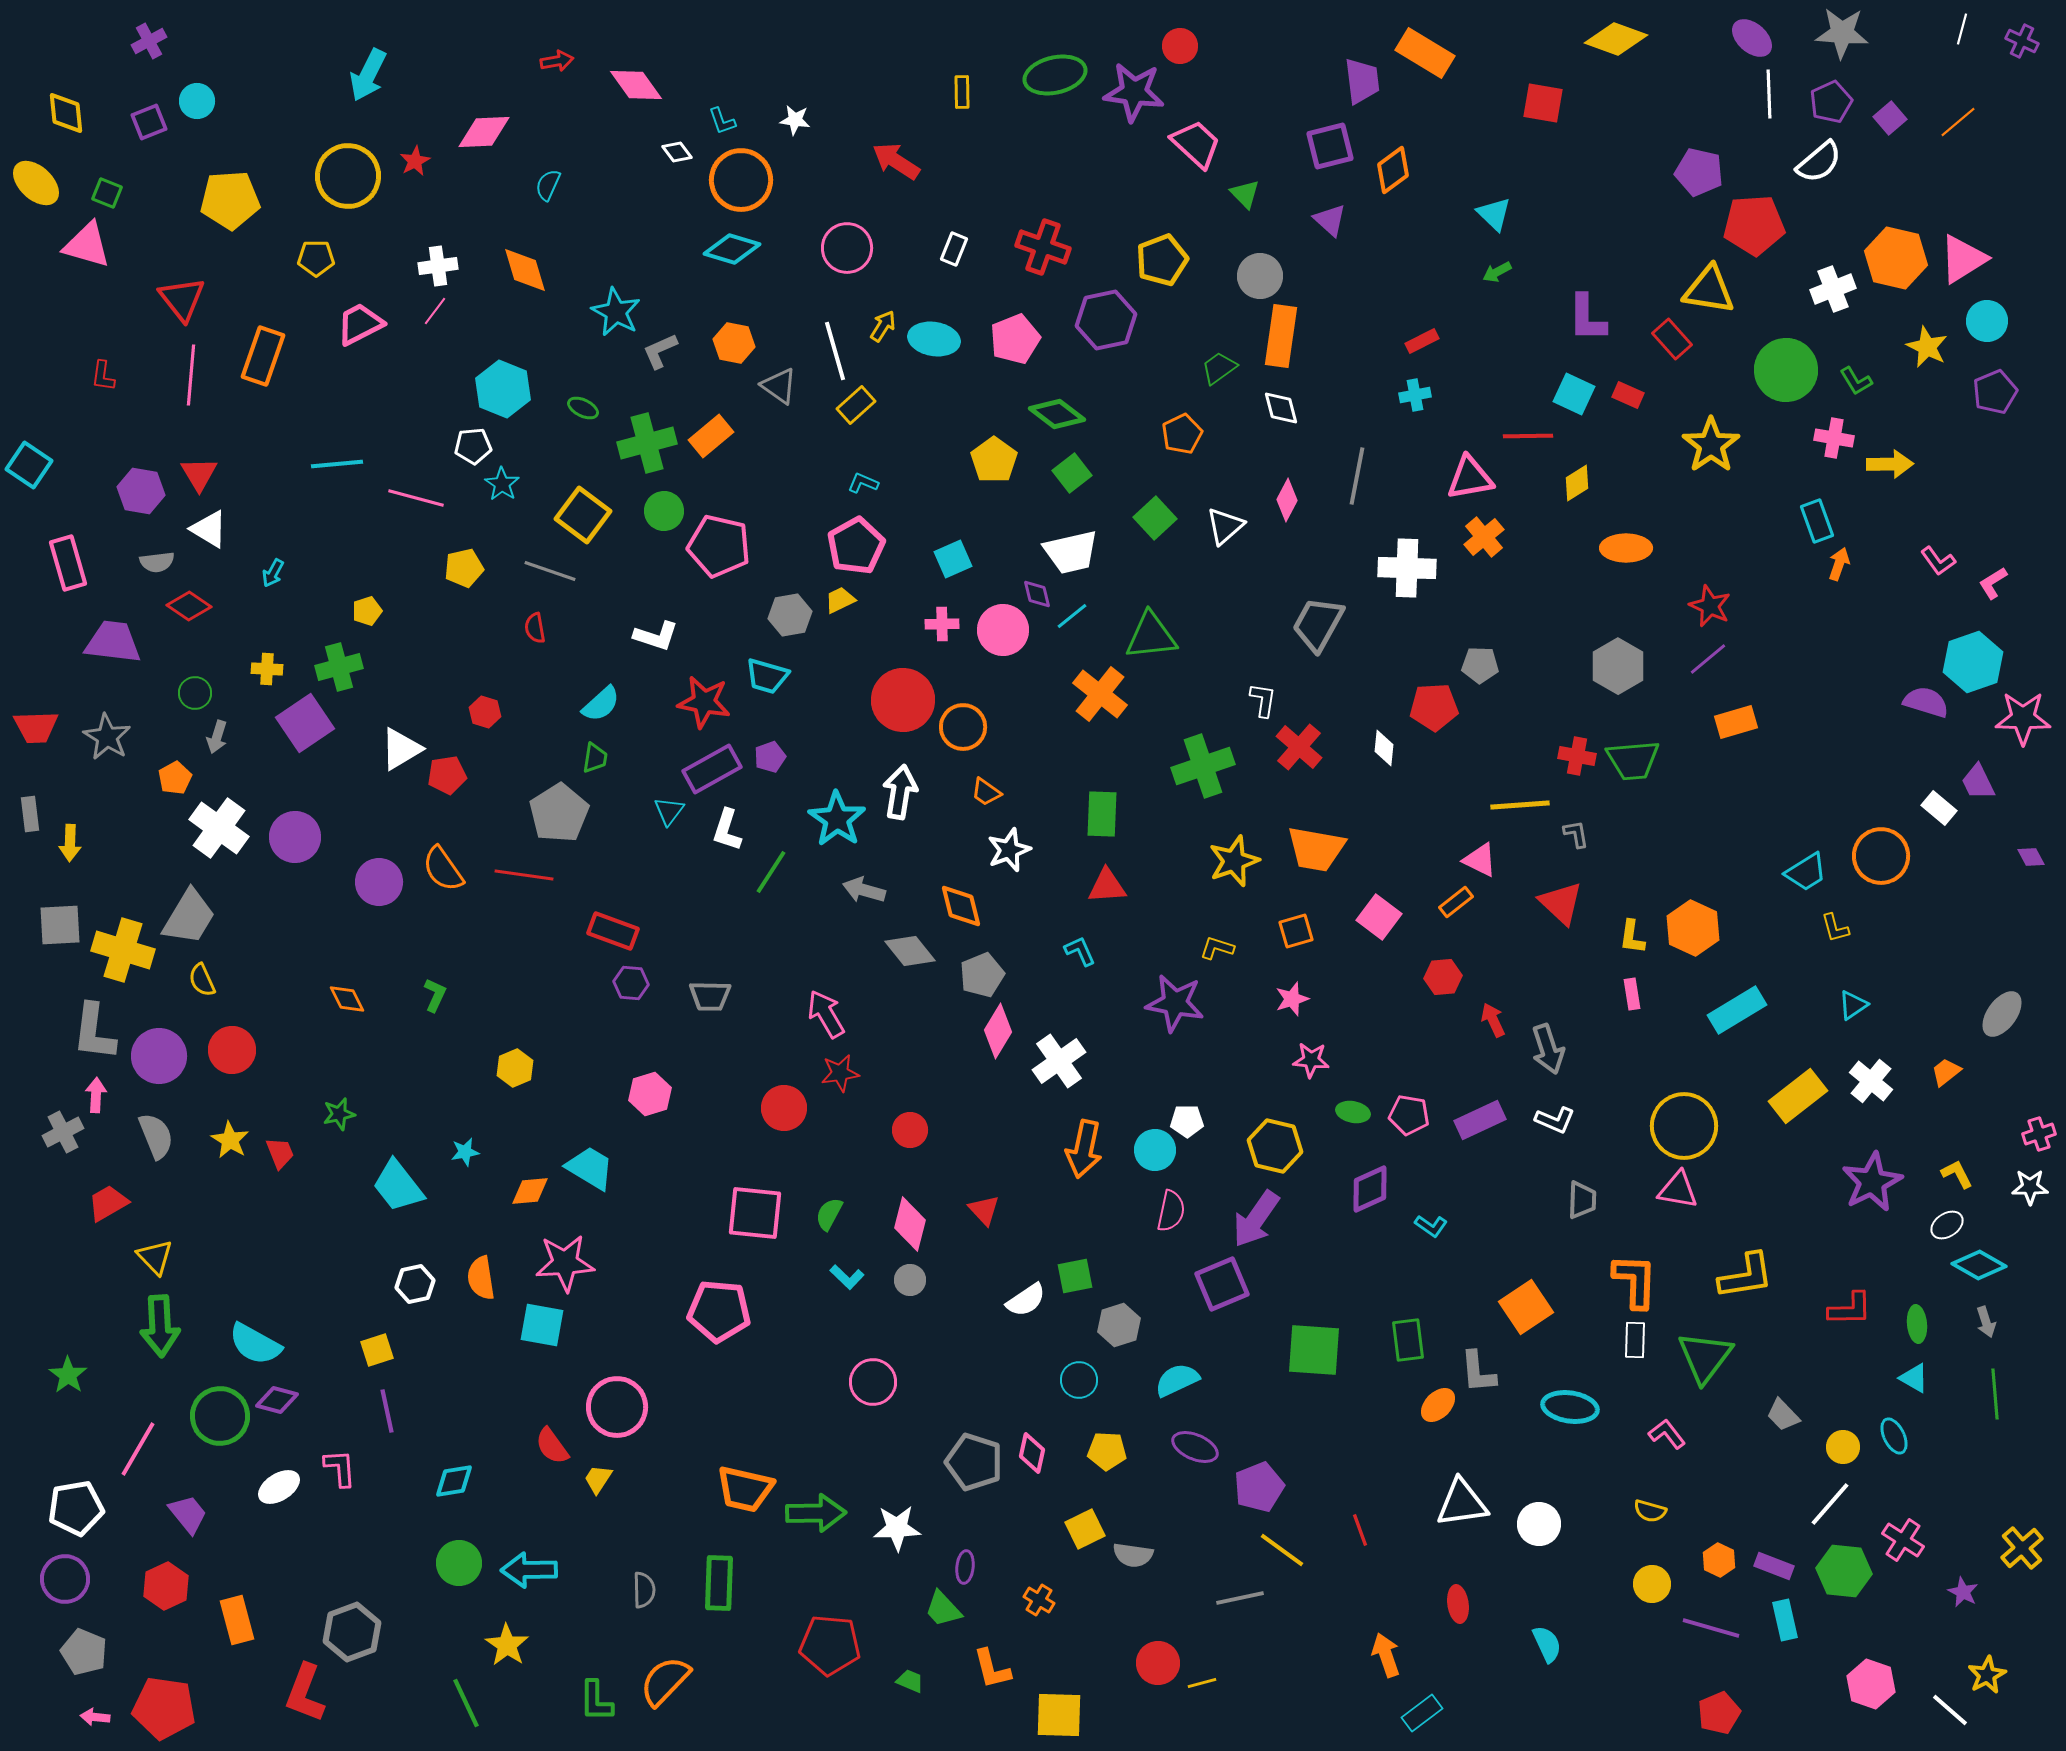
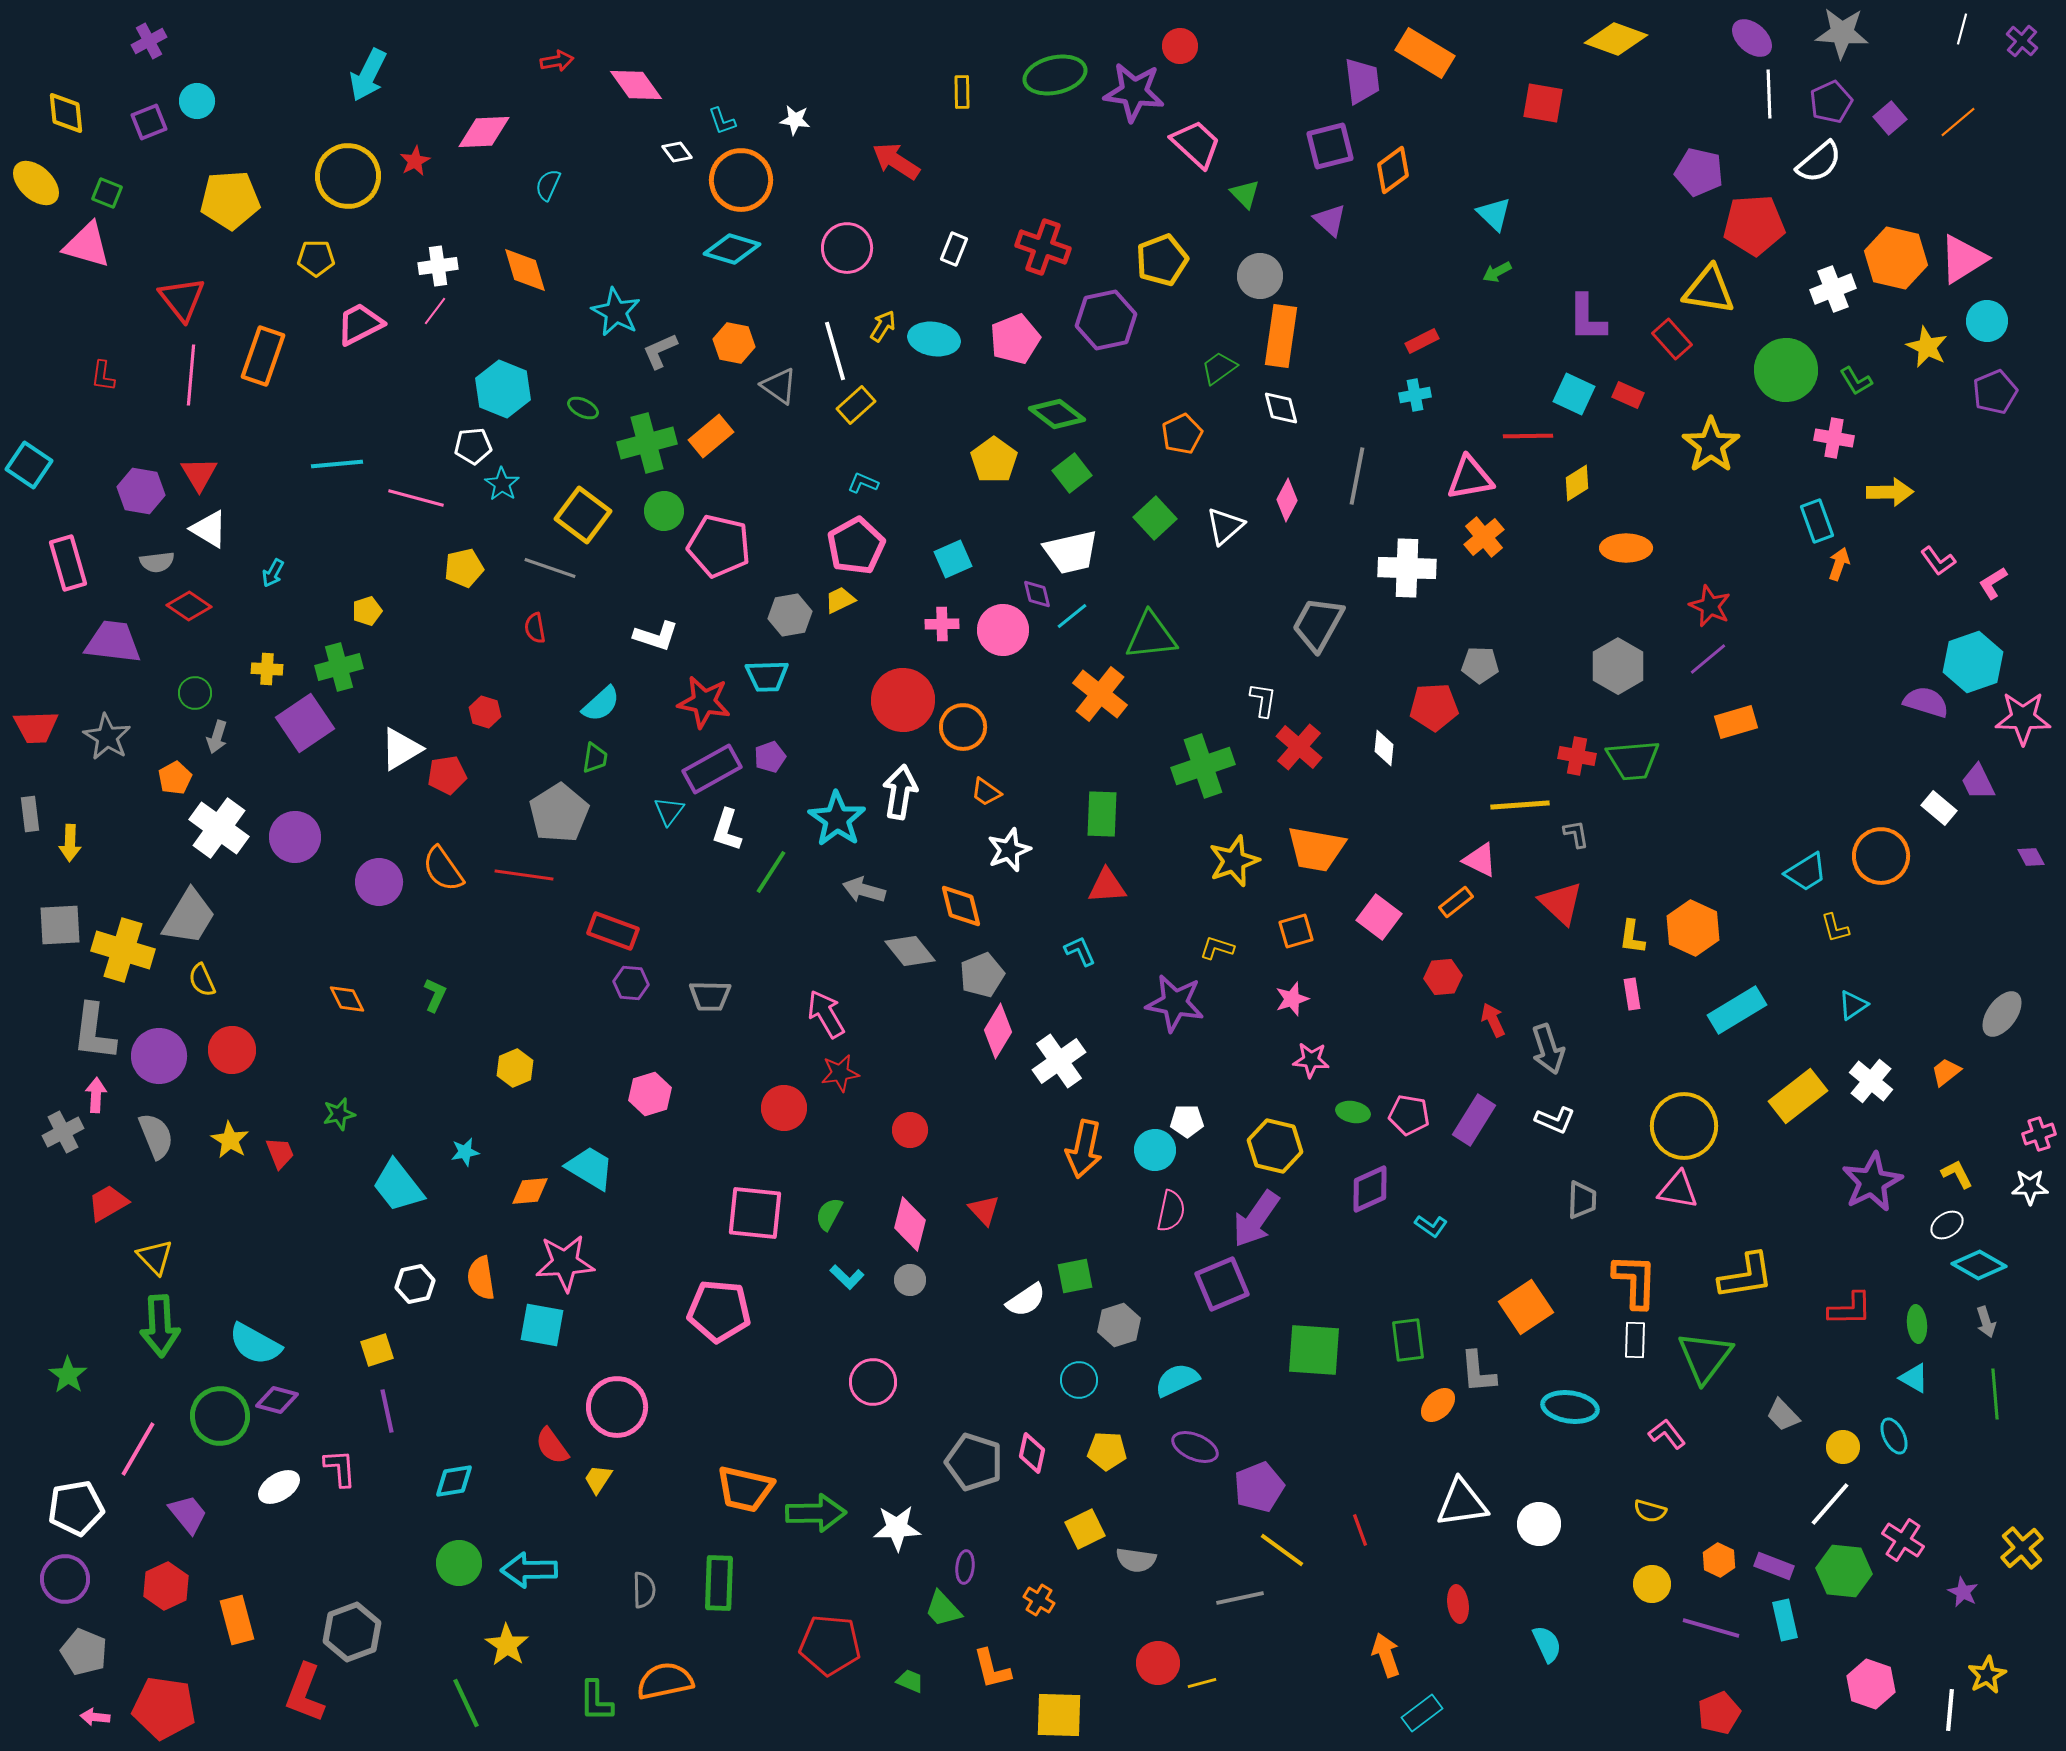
purple cross at (2022, 41): rotated 16 degrees clockwise
yellow arrow at (1890, 464): moved 28 px down
gray line at (550, 571): moved 3 px up
cyan trapezoid at (767, 676): rotated 18 degrees counterclockwise
purple rectangle at (1480, 1120): moved 6 px left; rotated 33 degrees counterclockwise
gray semicircle at (1133, 1555): moved 3 px right, 5 px down
orange semicircle at (665, 1681): rotated 34 degrees clockwise
white line at (1950, 1710): rotated 54 degrees clockwise
